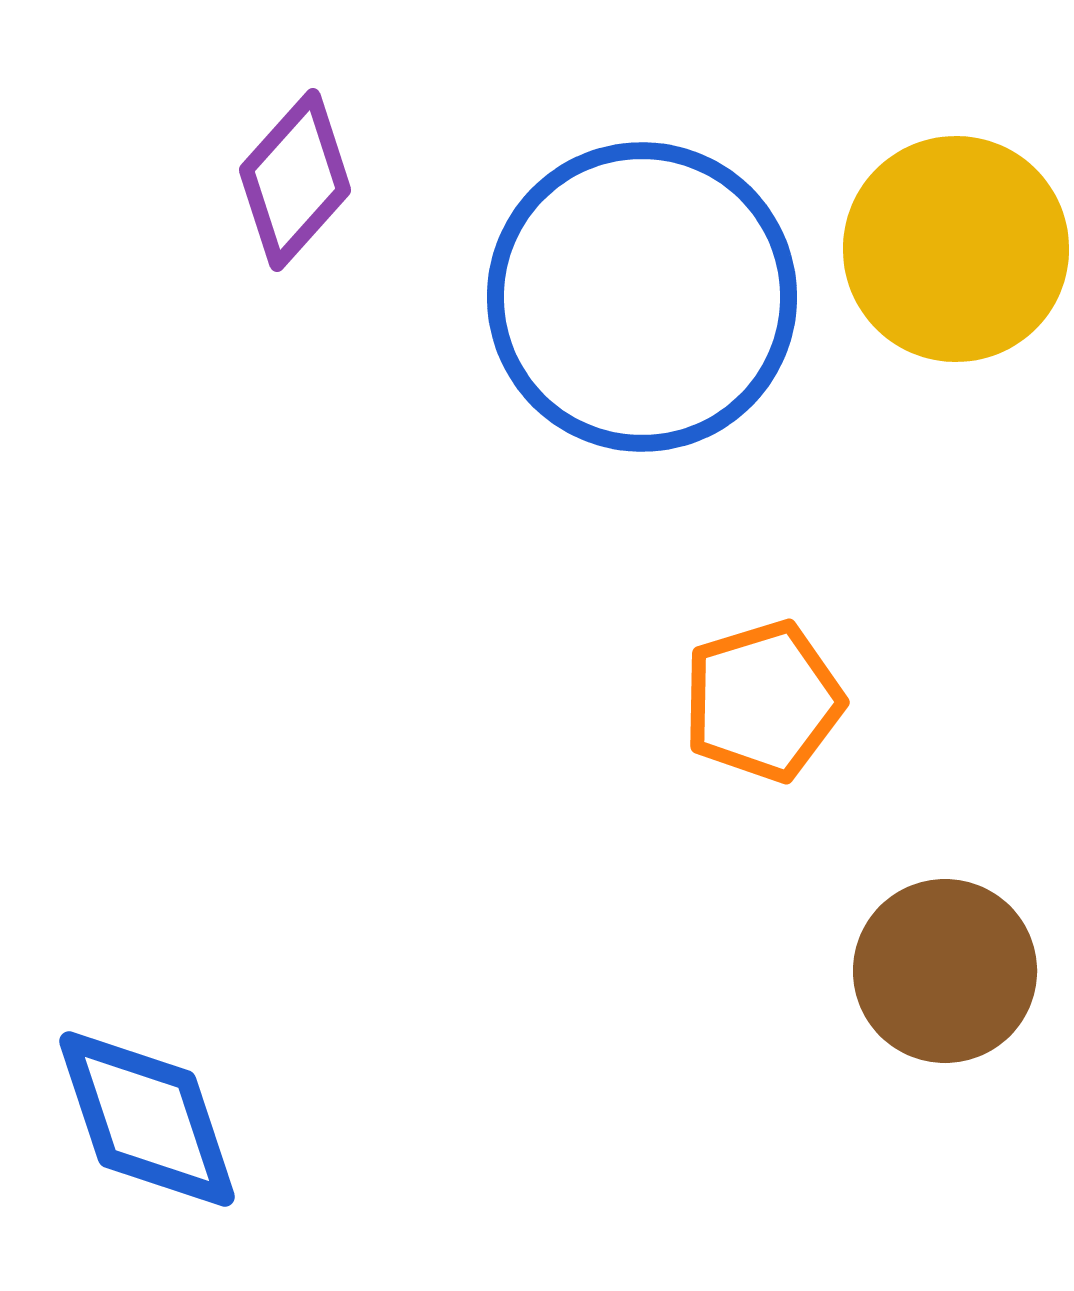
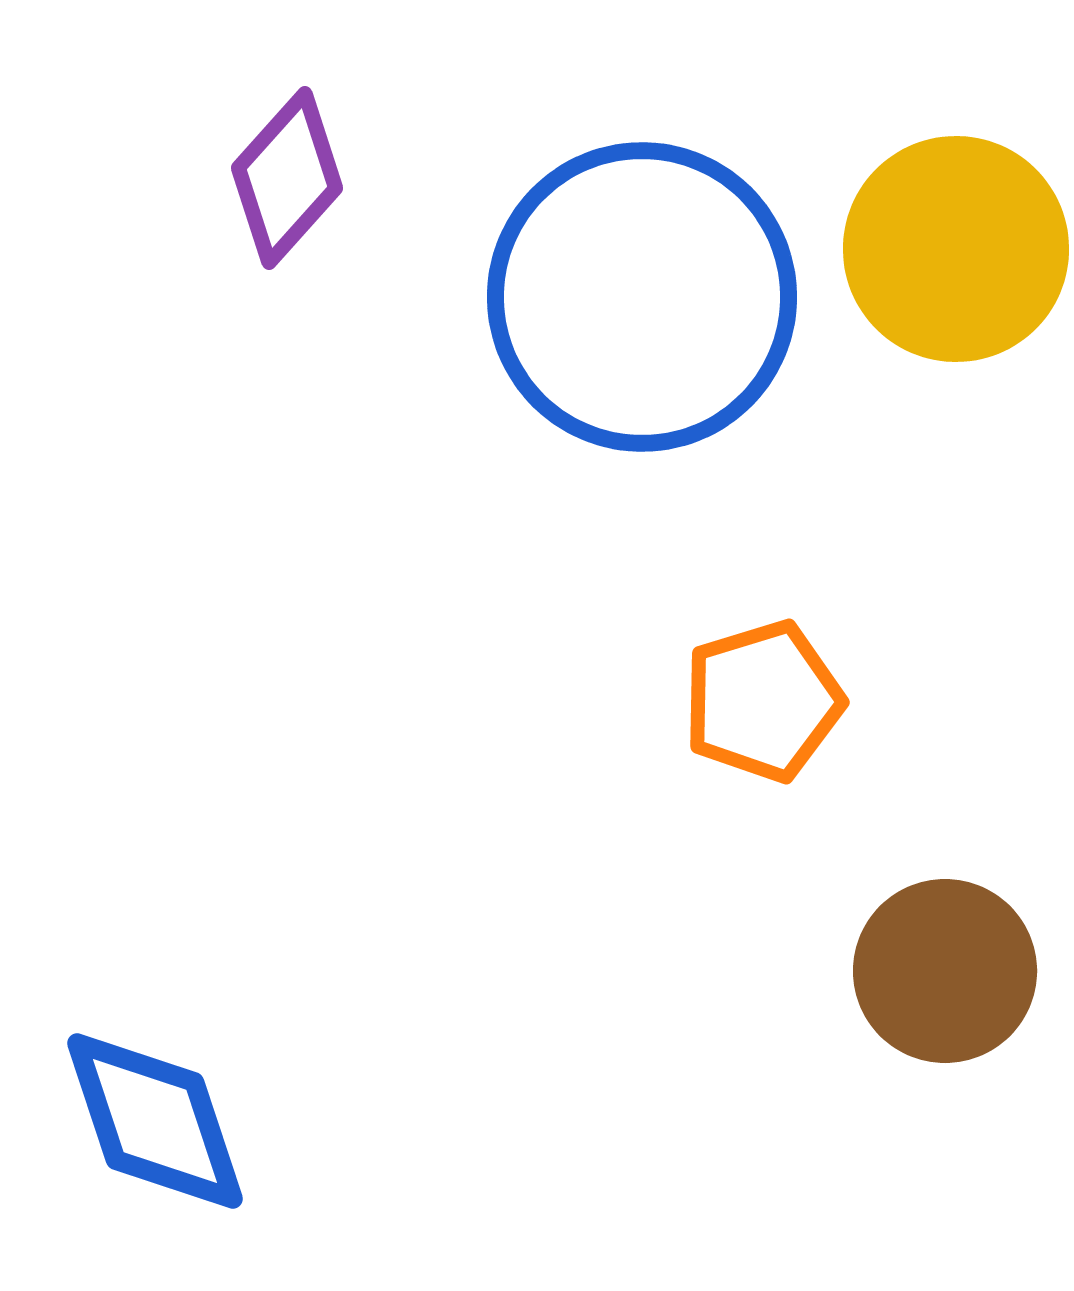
purple diamond: moved 8 px left, 2 px up
blue diamond: moved 8 px right, 2 px down
